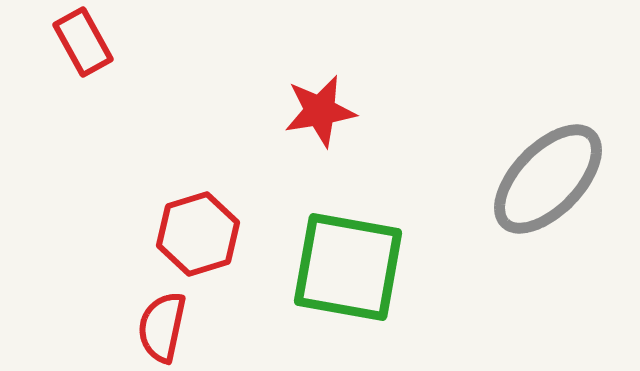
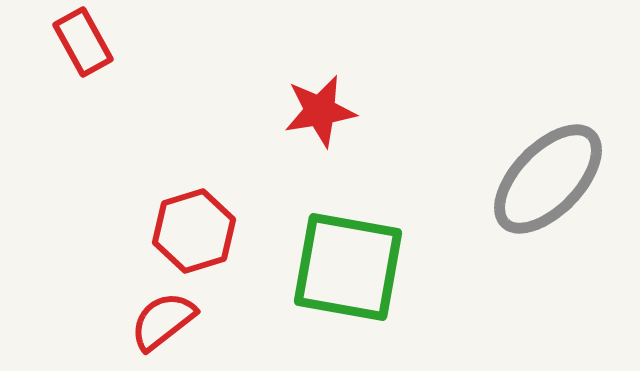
red hexagon: moved 4 px left, 3 px up
red semicircle: moved 1 px right, 6 px up; rotated 40 degrees clockwise
